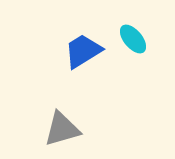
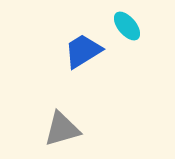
cyan ellipse: moved 6 px left, 13 px up
